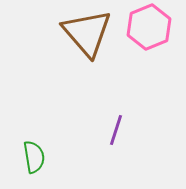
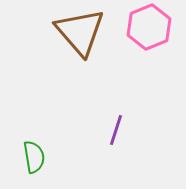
brown triangle: moved 7 px left, 1 px up
